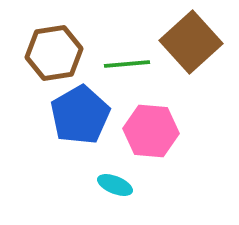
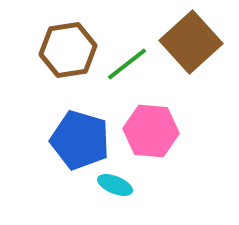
brown hexagon: moved 14 px right, 3 px up
green line: rotated 33 degrees counterclockwise
blue pentagon: moved 25 px down; rotated 26 degrees counterclockwise
